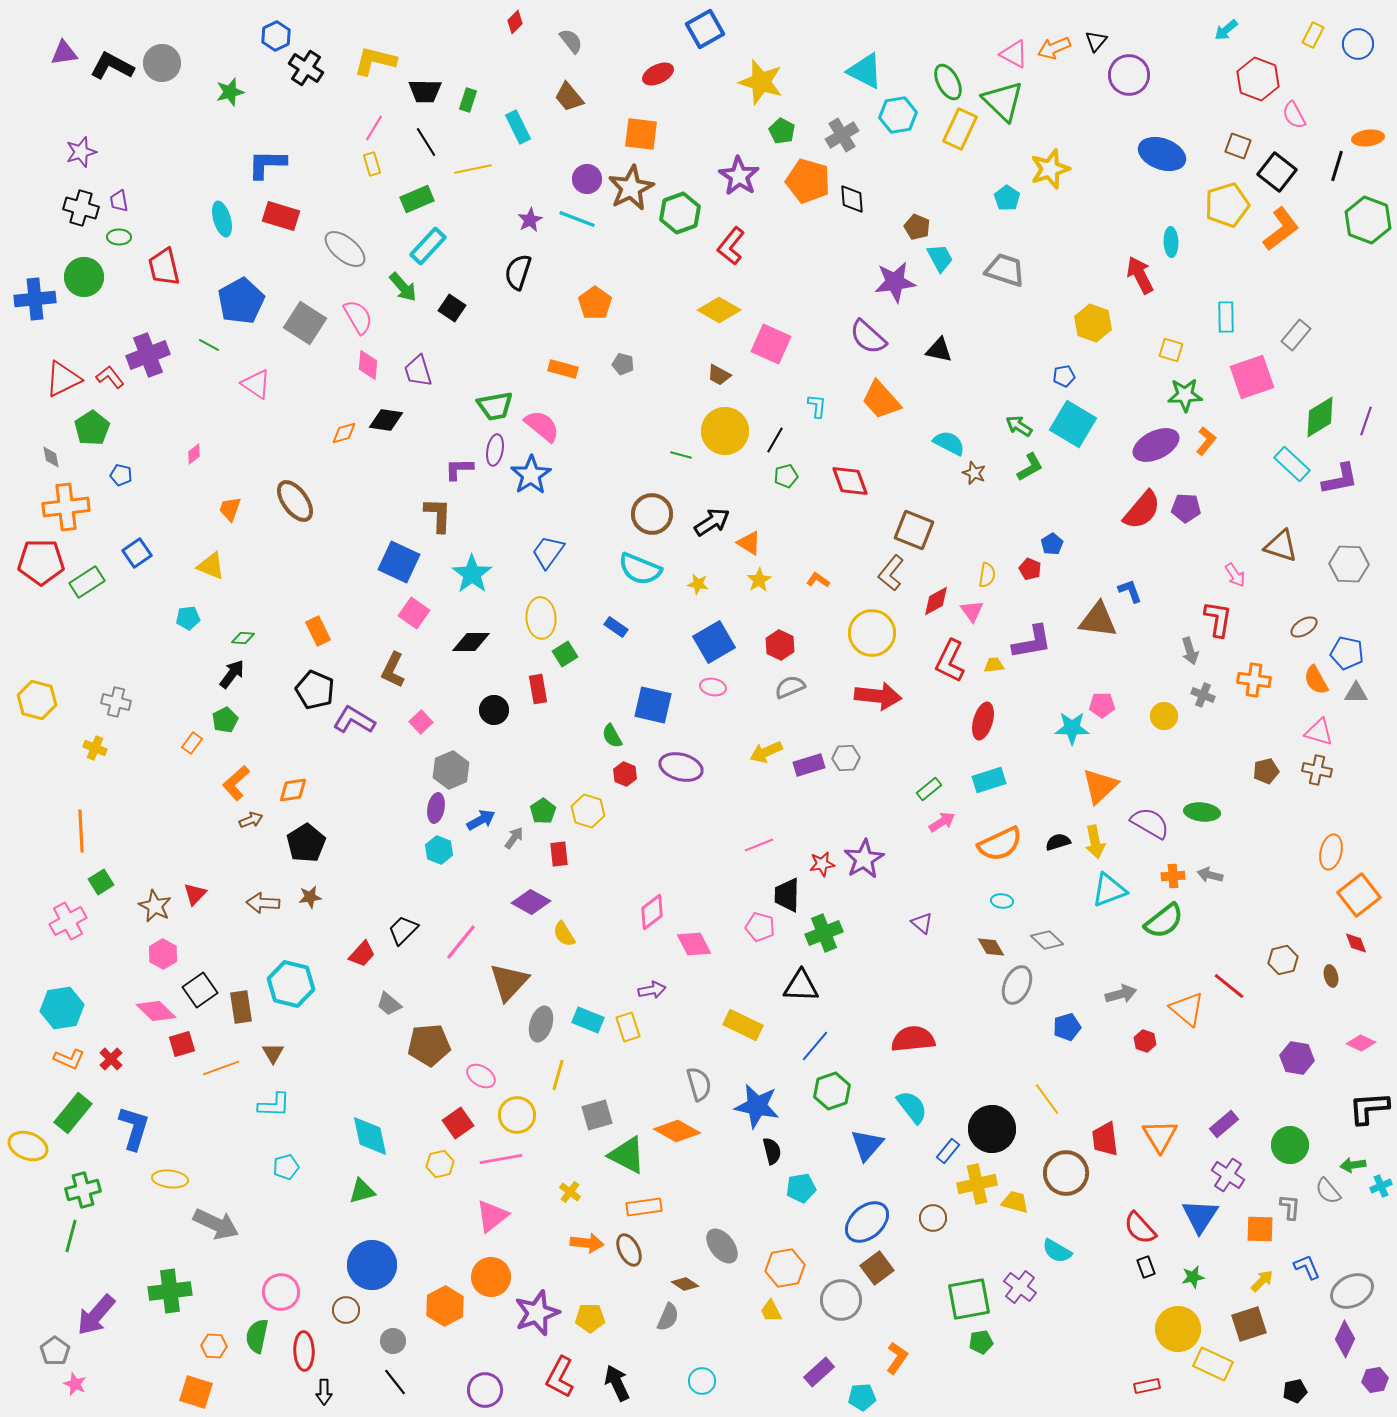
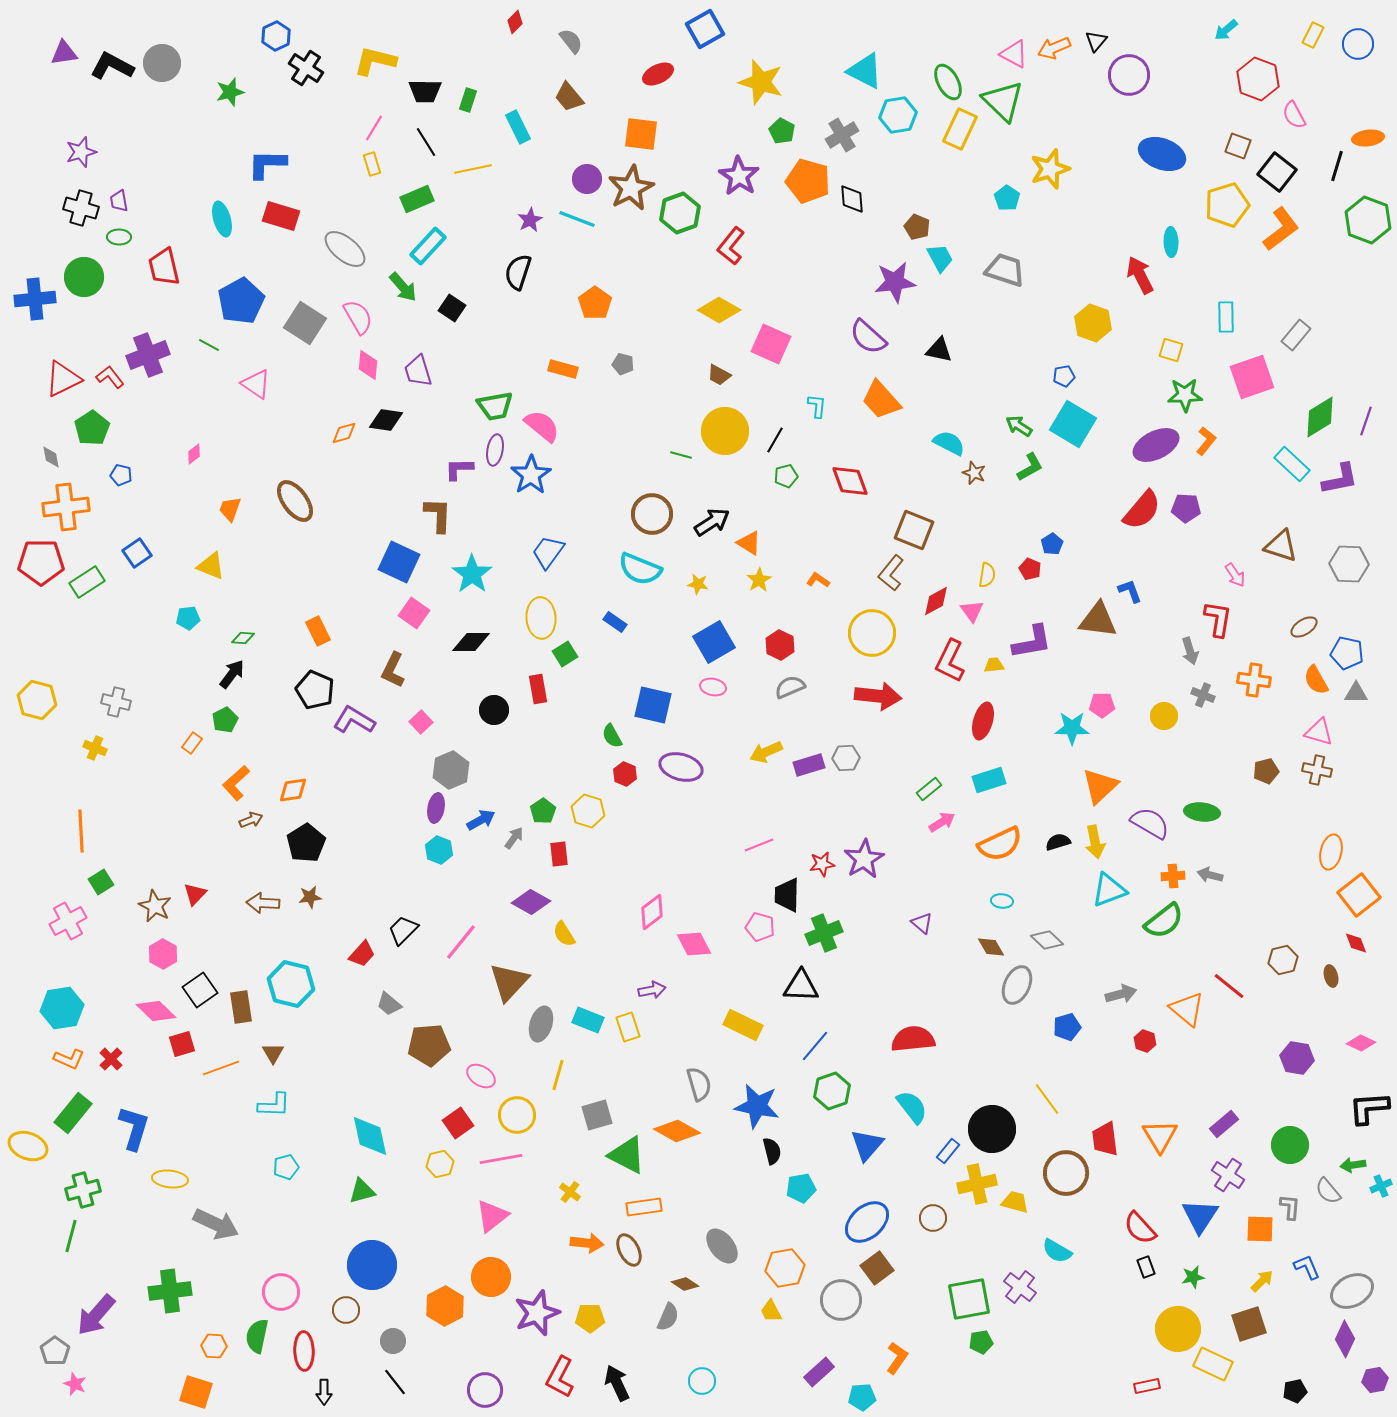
blue rectangle at (616, 627): moved 1 px left, 5 px up
